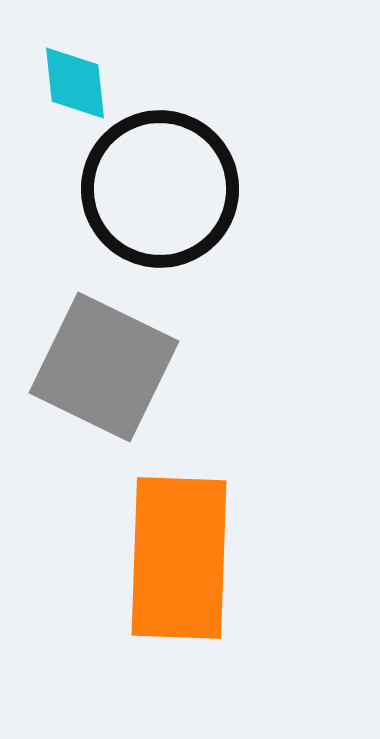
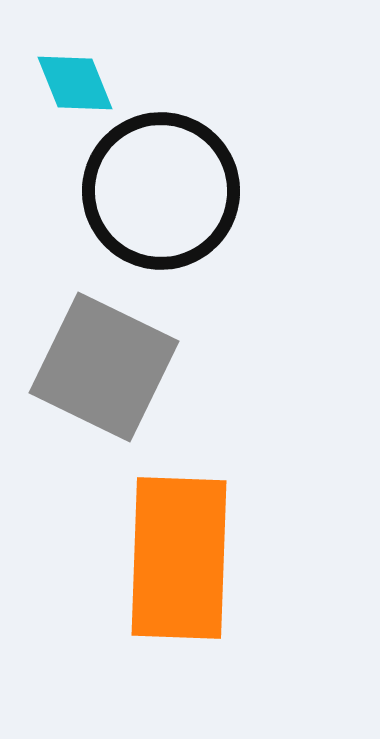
cyan diamond: rotated 16 degrees counterclockwise
black circle: moved 1 px right, 2 px down
